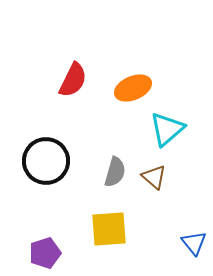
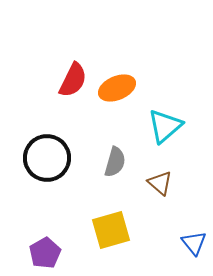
orange ellipse: moved 16 px left
cyan triangle: moved 2 px left, 3 px up
black circle: moved 1 px right, 3 px up
gray semicircle: moved 10 px up
brown triangle: moved 6 px right, 6 px down
yellow square: moved 2 px right, 1 px down; rotated 12 degrees counterclockwise
purple pentagon: rotated 12 degrees counterclockwise
